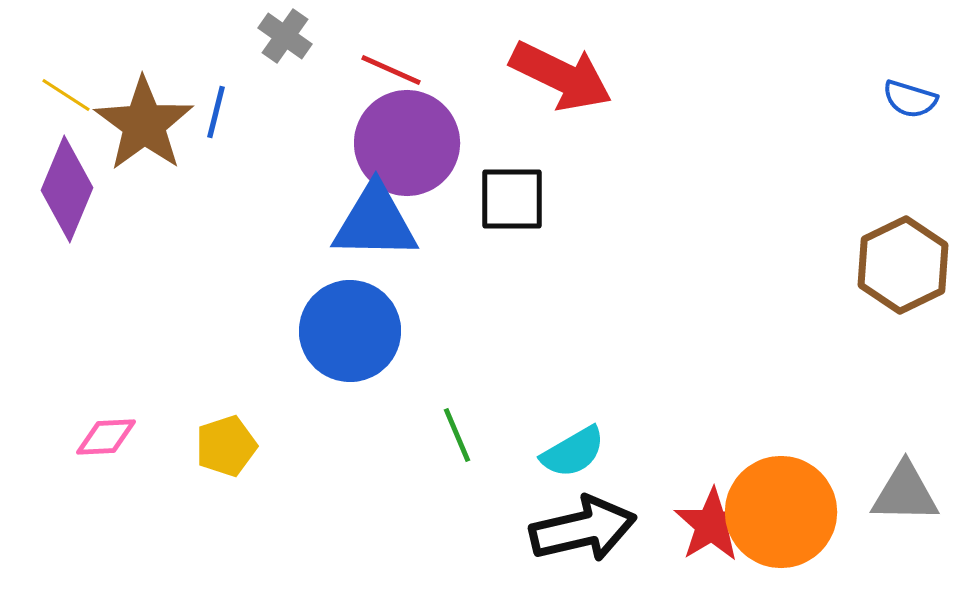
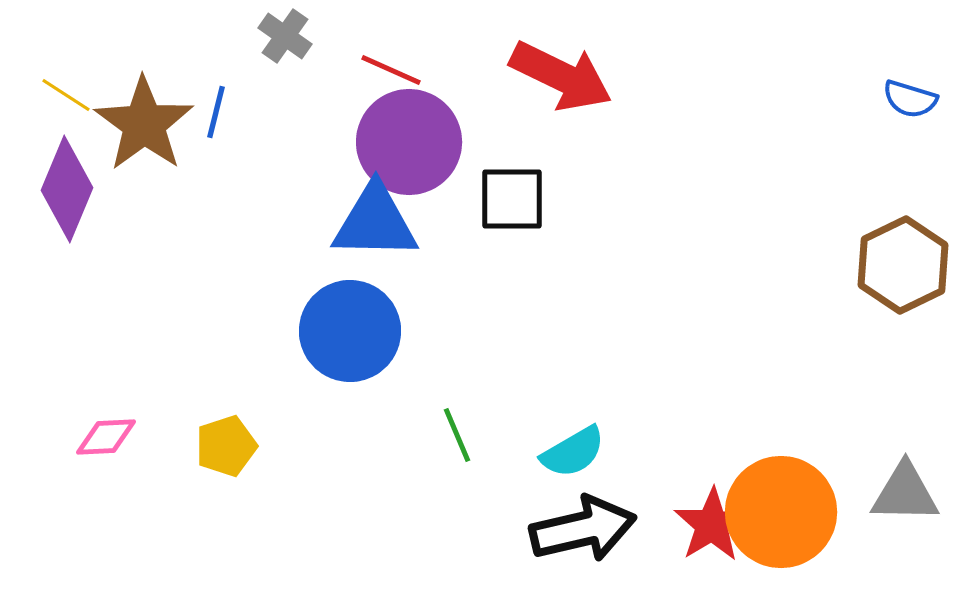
purple circle: moved 2 px right, 1 px up
